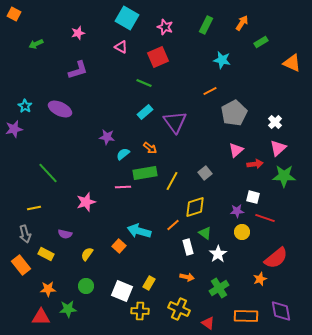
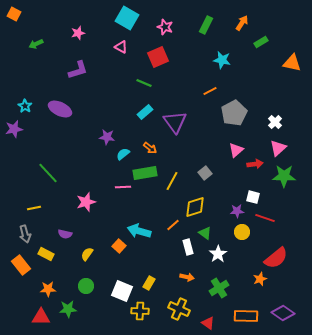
orange triangle at (292, 63): rotated 12 degrees counterclockwise
purple diamond at (281, 311): moved 2 px right, 2 px down; rotated 45 degrees counterclockwise
